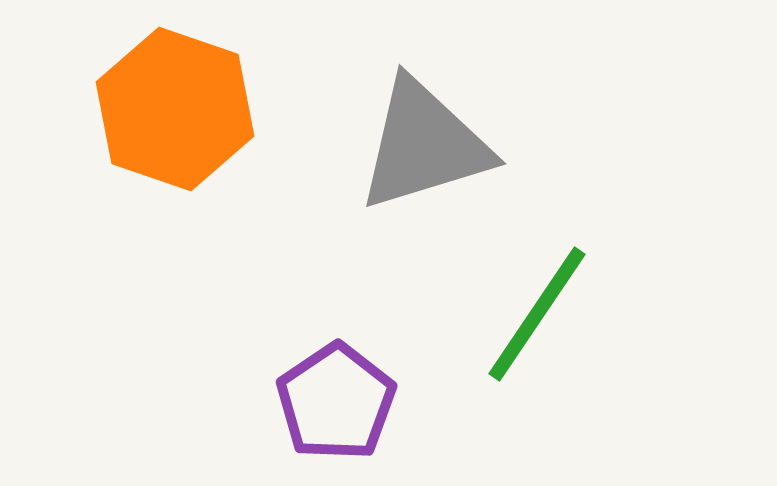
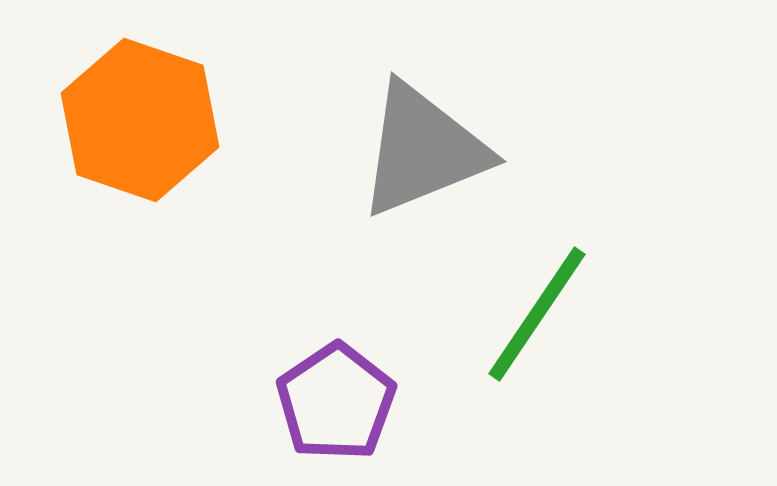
orange hexagon: moved 35 px left, 11 px down
gray triangle: moved 1 px left, 5 px down; rotated 5 degrees counterclockwise
